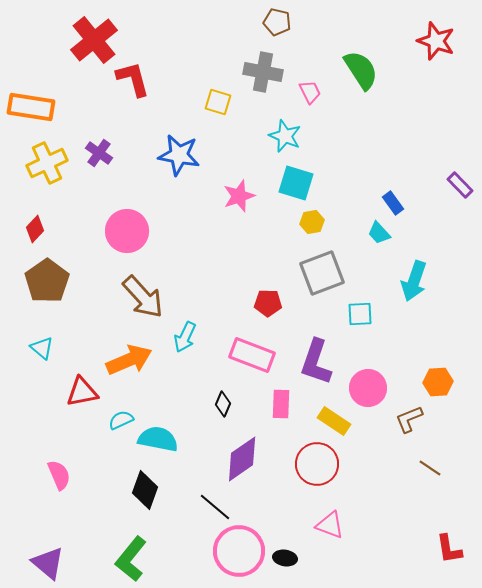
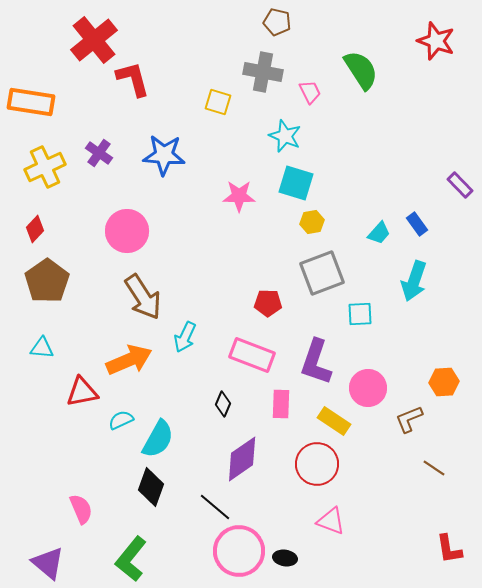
orange rectangle at (31, 107): moved 5 px up
blue star at (179, 155): moved 15 px left; rotated 6 degrees counterclockwise
yellow cross at (47, 163): moved 2 px left, 4 px down
pink star at (239, 196): rotated 20 degrees clockwise
blue rectangle at (393, 203): moved 24 px right, 21 px down
cyan trapezoid at (379, 233): rotated 95 degrees counterclockwise
brown arrow at (143, 297): rotated 9 degrees clockwise
cyan triangle at (42, 348): rotated 35 degrees counterclockwise
orange hexagon at (438, 382): moved 6 px right
cyan semicircle at (158, 439): rotated 108 degrees clockwise
brown line at (430, 468): moved 4 px right
pink semicircle at (59, 475): moved 22 px right, 34 px down
black diamond at (145, 490): moved 6 px right, 3 px up
pink triangle at (330, 525): moved 1 px right, 4 px up
